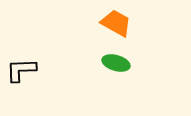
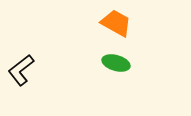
black L-shape: rotated 36 degrees counterclockwise
